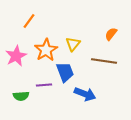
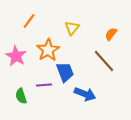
yellow triangle: moved 1 px left, 16 px up
orange star: moved 2 px right
pink star: rotated 15 degrees counterclockwise
brown line: rotated 40 degrees clockwise
green semicircle: rotated 77 degrees clockwise
